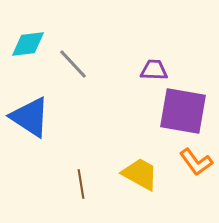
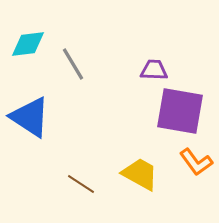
gray line: rotated 12 degrees clockwise
purple square: moved 3 px left
brown line: rotated 48 degrees counterclockwise
